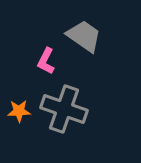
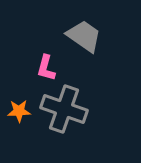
pink L-shape: moved 7 px down; rotated 12 degrees counterclockwise
